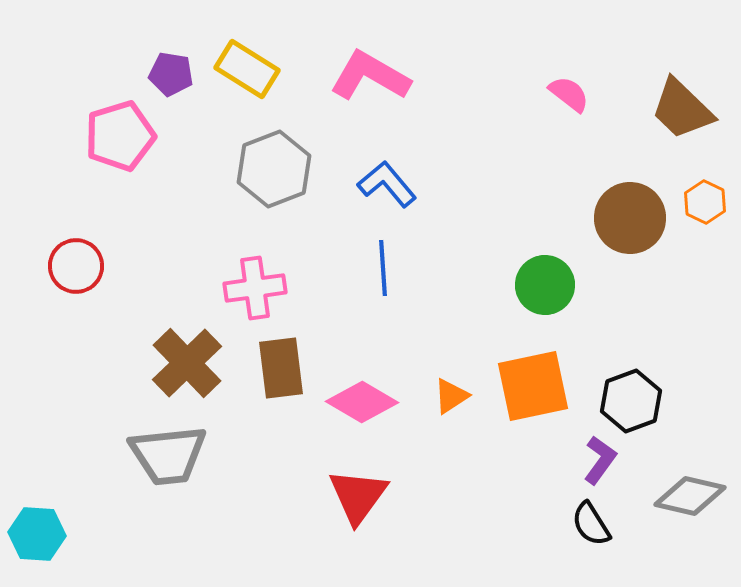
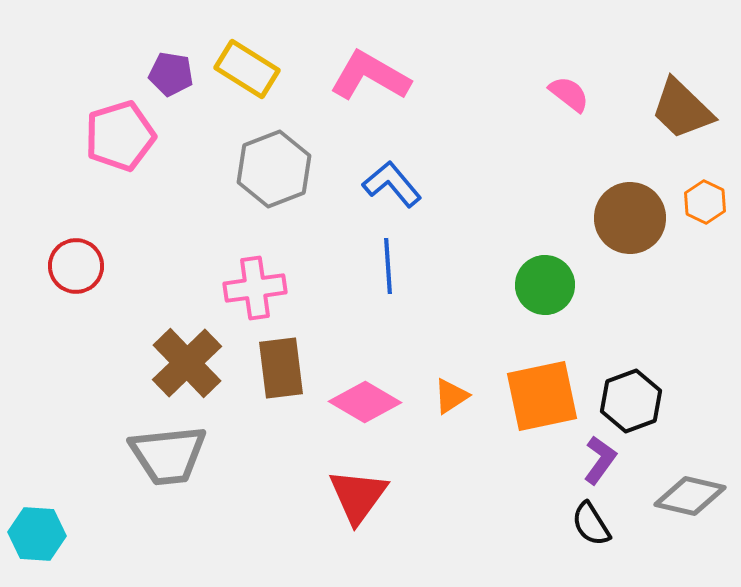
blue L-shape: moved 5 px right
blue line: moved 5 px right, 2 px up
orange square: moved 9 px right, 10 px down
pink diamond: moved 3 px right
